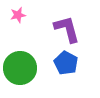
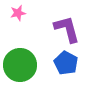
pink star: moved 2 px up
green circle: moved 3 px up
